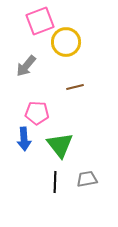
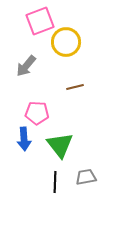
gray trapezoid: moved 1 px left, 2 px up
